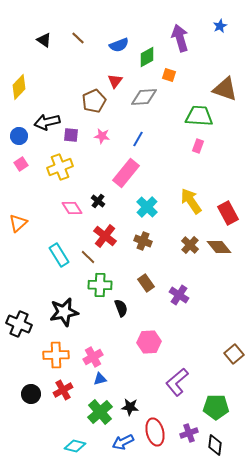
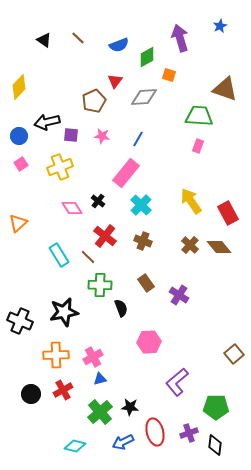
cyan cross at (147, 207): moved 6 px left, 2 px up
black cross at (19, 324): moved 1 px right, 3 px up
